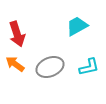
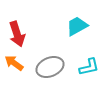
orange arrow: moved 1 px left, 1 px up
